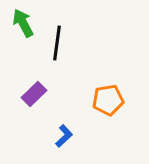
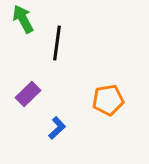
green arrow: moved 4 px up
purple rectangle: moved 6 px left
blue L-shape: moved 7 px left, 8 px up
